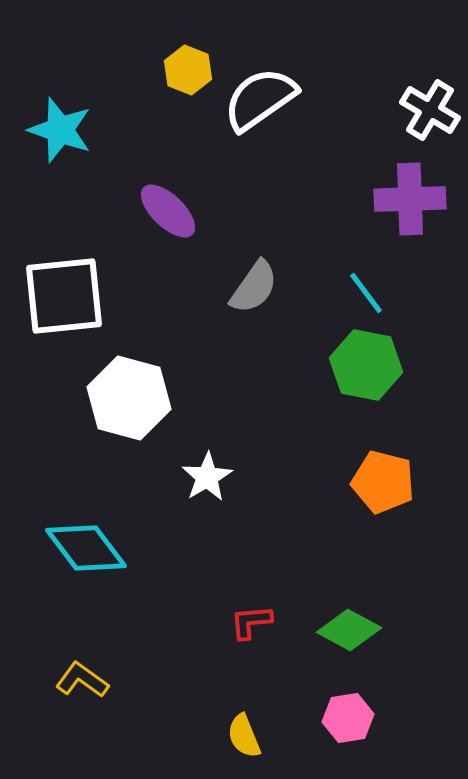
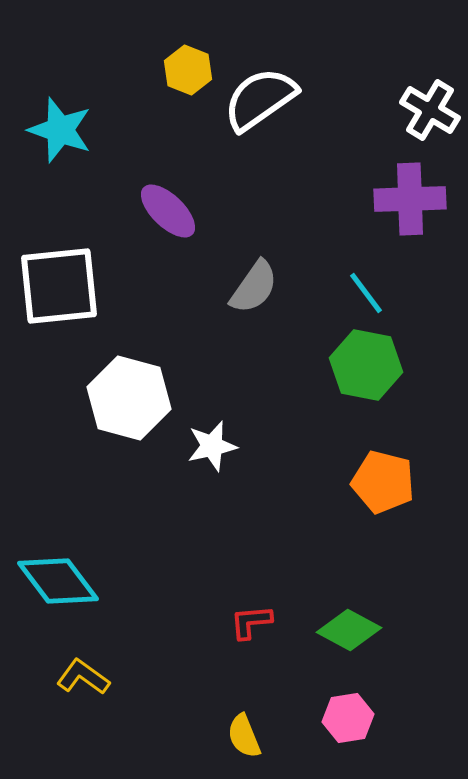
white square: moved 5 px left, 10 px up
white star: moved 5 px right, 31 px up; rotated 18 degrees clockwise
cyan diamond: moved 28 px left, 33 px down
yellow L-shape: moved 1 px right, 3 px up
